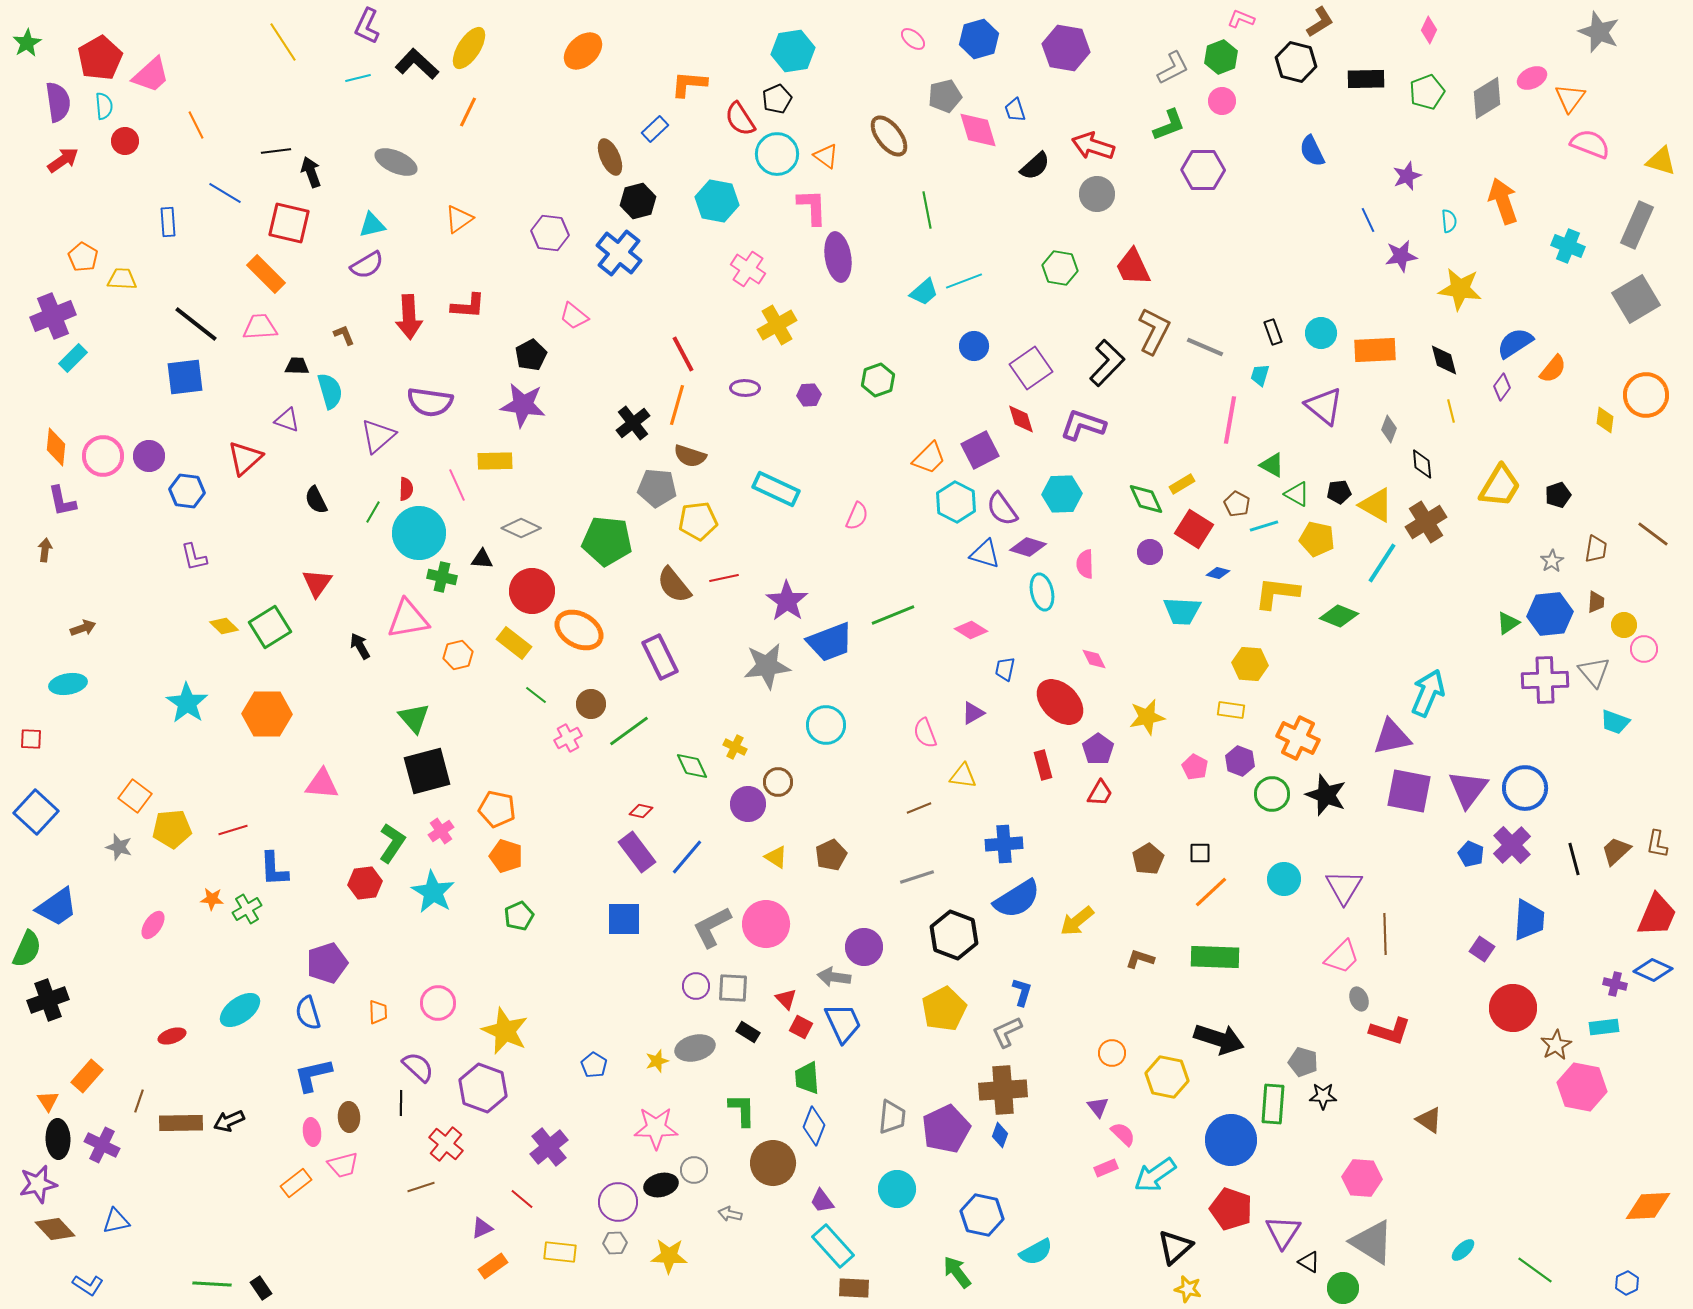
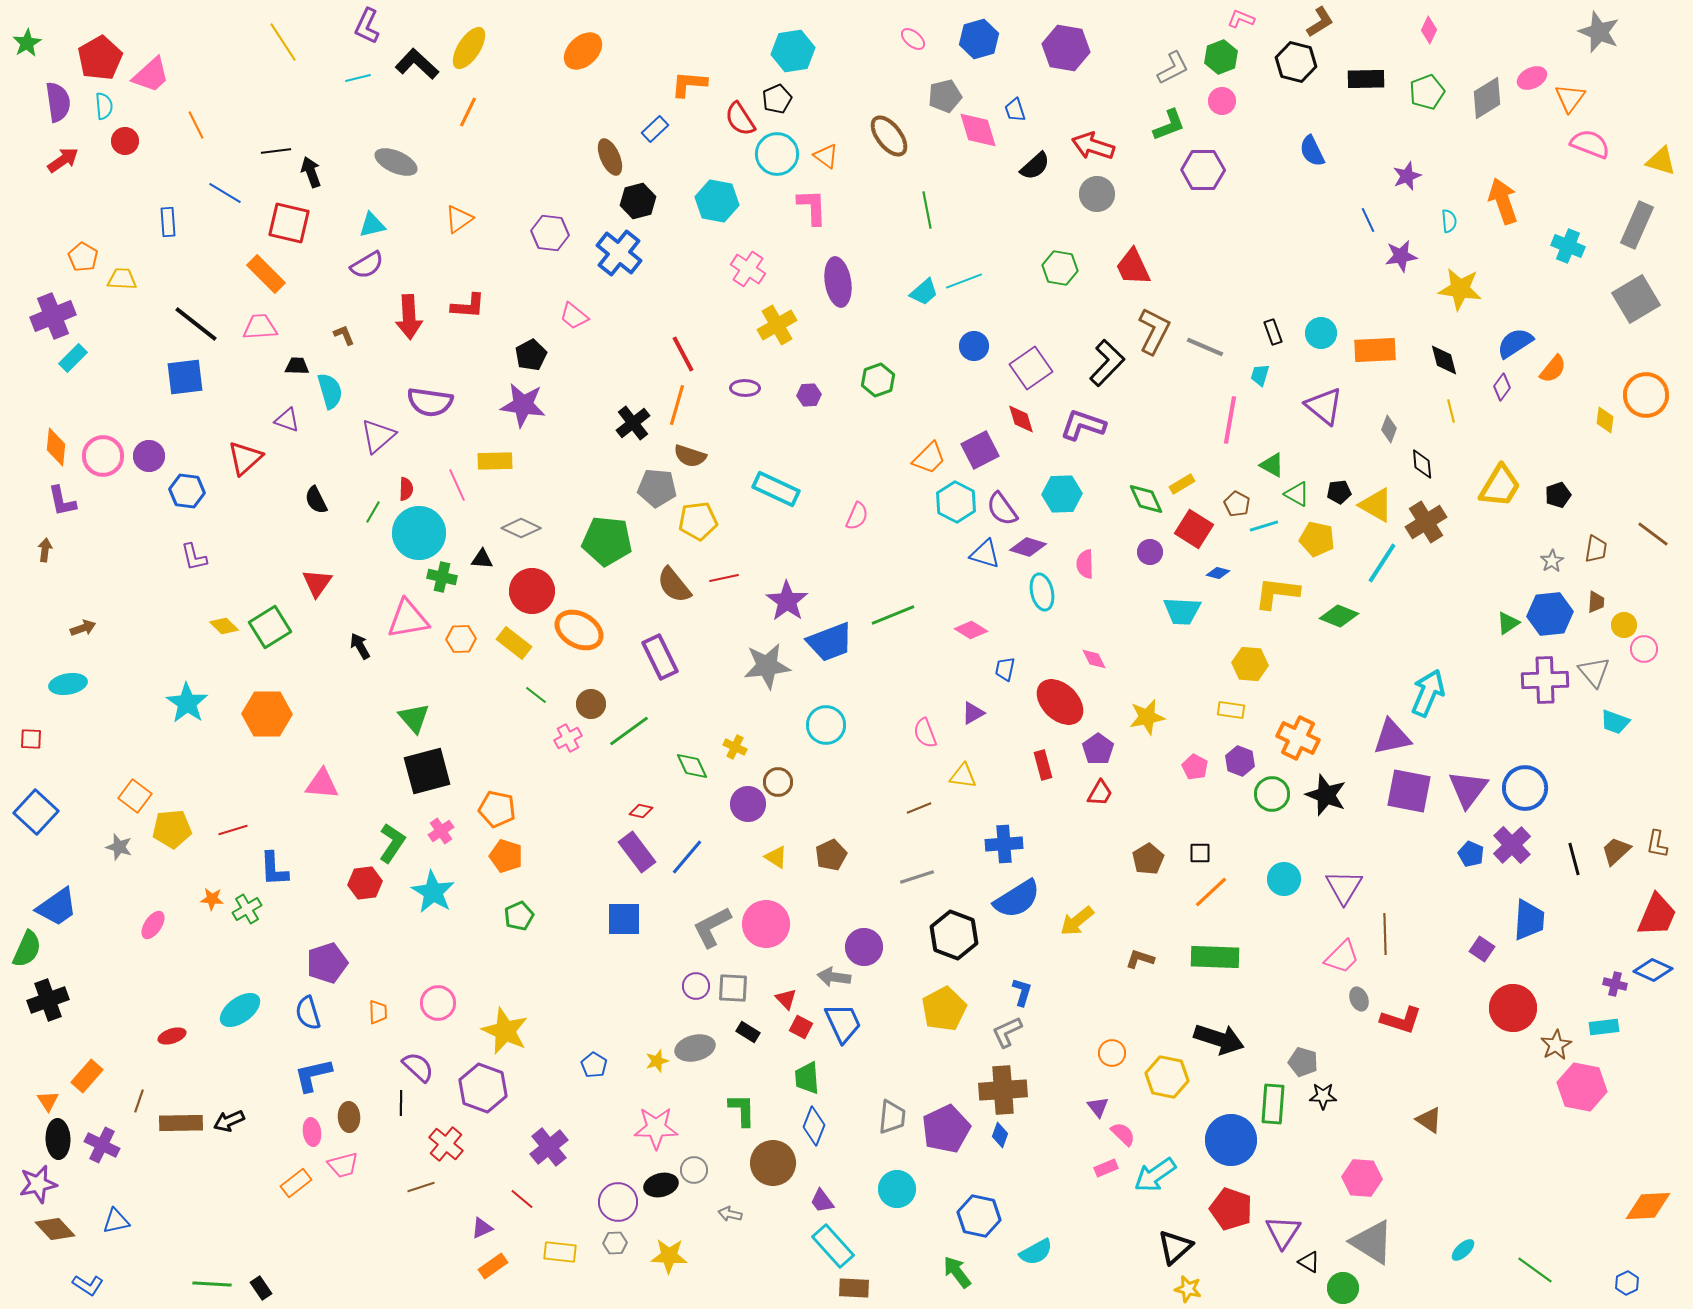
purple ellipse at (838, 257): moved 25 px down
orange hexagon at (458, 655): moved 3 px right, 16 px up; rotated 12 degrees clockwise
red L-shape at (1390, 1031): moved 11 px right, 11 px up
blue hexagon at (982, 1215): moved 3 px left, 1 px down
